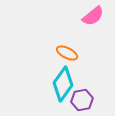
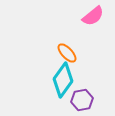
orange ellipse: rotated 20 degrees clockwise
cyan diamond: moved 4 px up
